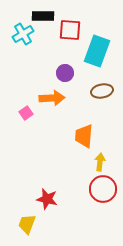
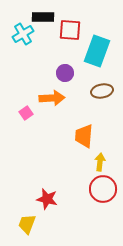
black rectangle: moved 1 px down
